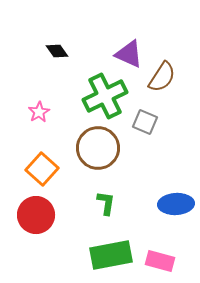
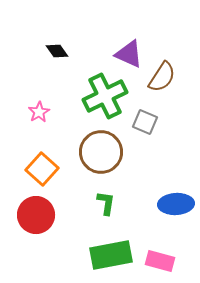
brown circle: moved 3 px right, 4 px down
